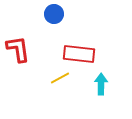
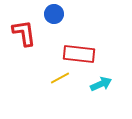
red L-shape: moved 6 px right, 16 px up
cyan arrow: rotated 65 degrees clockwise
